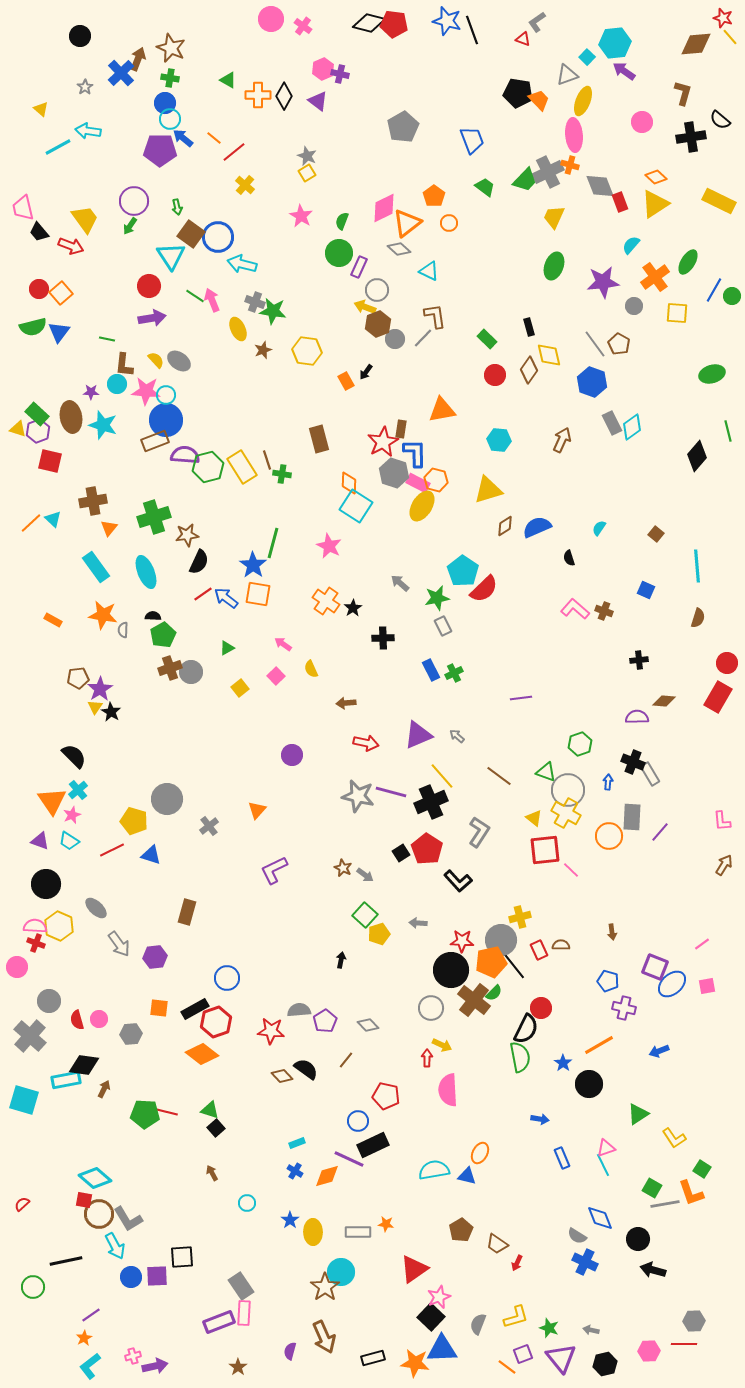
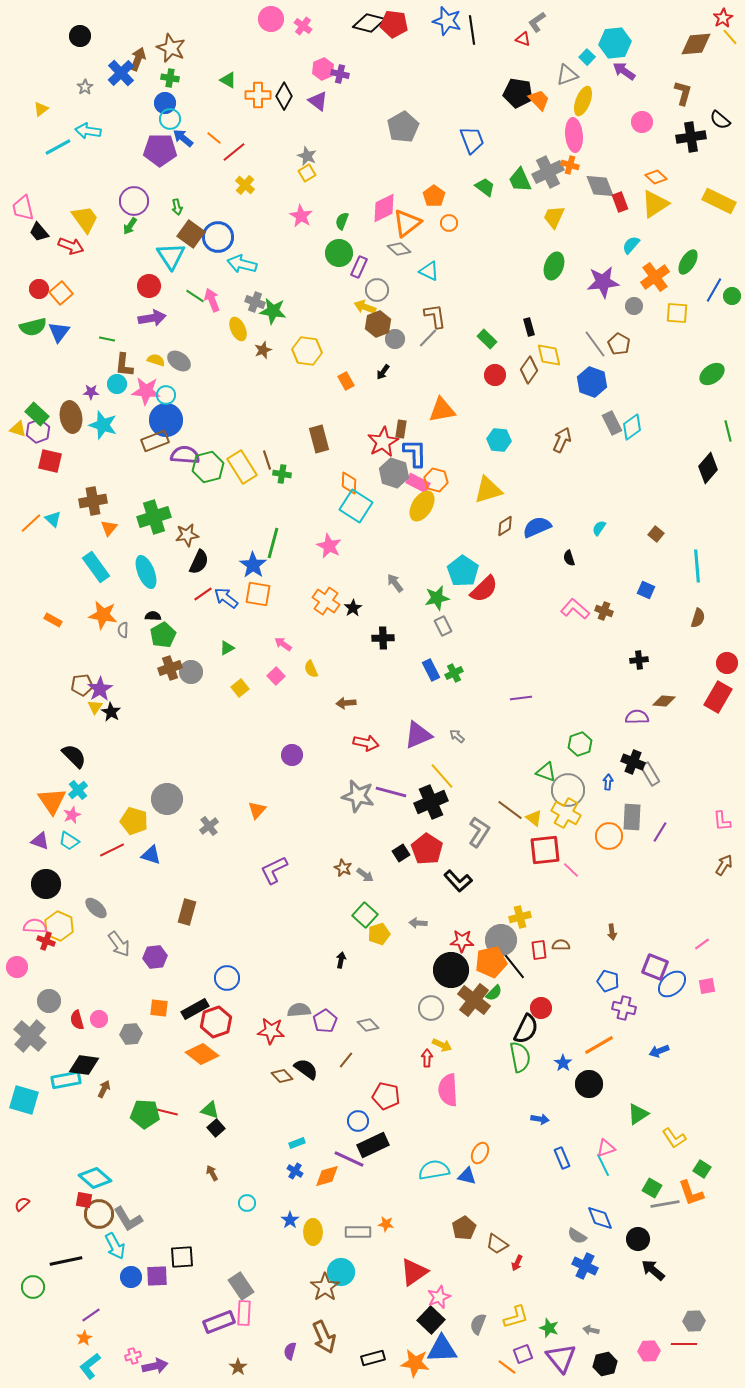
red star at (723, 18): rotated 24 degrees clockwise
black line at (472, 30): rotated 12 degrees clockwise
yellow triangle at (41, 109): rotated 42 degrees clockwise
green trapezoid at (525, 180): moved 5 px left; rotated 112 degrees clockwise
gray line at (423, 338): moved 5 px right
yellow semicircle at (156, 360): rotated 30 degrees counterclockwise
black arrow at (366, 372): moved 17 px right
green ellipse at (712, 374): rotated 20 degrees counterclockwise
black diamond at (697, 456): moved 11 px right, 12 px down
gray arrow at (400, 583): moved 5 px left; rotated 12 degrees clockwise
brown pentagon at (78, 678): moved 4 px right, 7 px down
brown line at (499, 776): moved 11 px right, 34 px down
purple line at (660, 832): rotated 10 degrees counterclockwise
red cross at (36, 943): moved 10 px right, 2 px up
red rectangle at (539, 950): rotated 18 degrees clockwise
brown pentagon at (461, 1230): moved 3 px right, 2 px up
blue cross at (585, 1262): moved 4 px down
red triangle at (414, 1269): moved 3 px down
black arrow at (653, 1270): rotated 25 degrees clockwise
black square at (431, 1317): moved 3 px down
